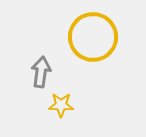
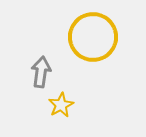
yellow star: rotated 30 degrees counterclockwise
